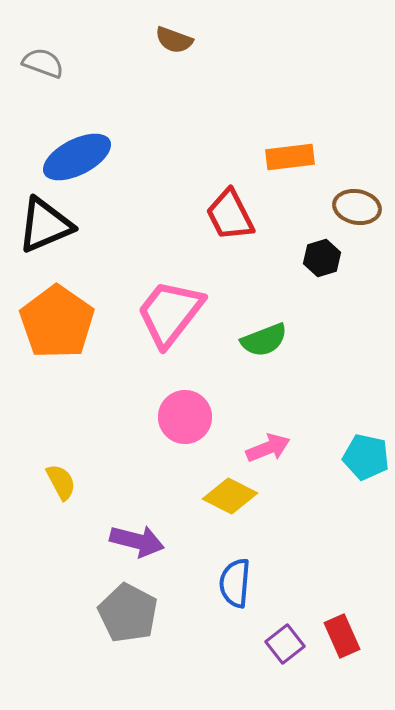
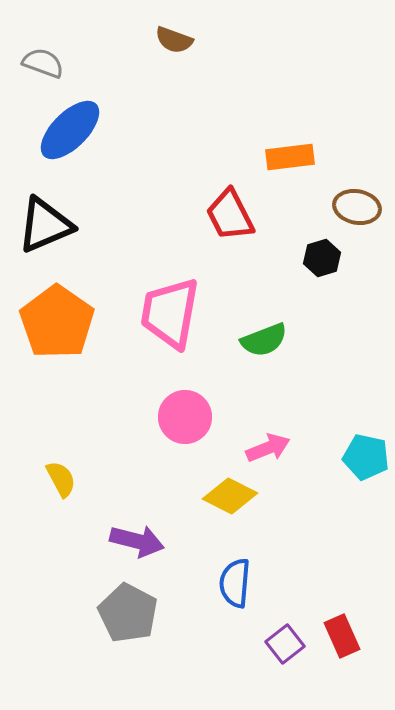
blue ellipse: moved 7 px left, 27 px up; rotated 18 degrees counterclockwise
pink trapezoid: rotated 28 degrees counterclockwise
yellow semicircle: moved 3 px up
